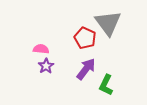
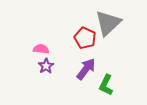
gray triangle: rotated 24 degrees clockwise
